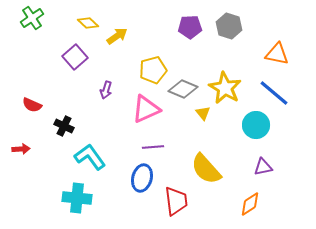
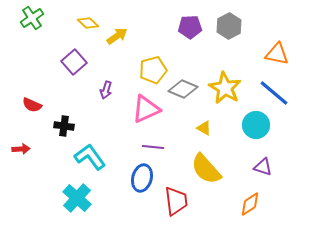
gray hexagon: rotated 15 degrees clockwise
purple square: moved 1 px left, 5 px down
yellow triangle: moved 1 px right, 15 px down; rotated 21 degrees counterclockwise
black cross: rotated 18 degrees counterclockwise
purple line: rotated 10 degrees clockwise
purple triangle: rotated 30 degrees clockwise
cyan cross: rotated 36 degrees clockwise
